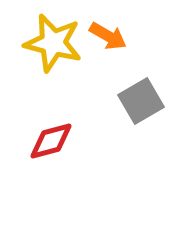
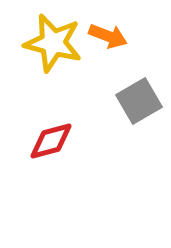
orange arrow: rotated 9 degrees counterclockwise
gray square: moved 2 px left
